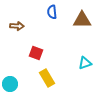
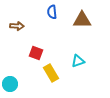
cyan triangle: moved 7 px left, 2 px up
yellow rectangle: moved 4 px right, 5 px up
